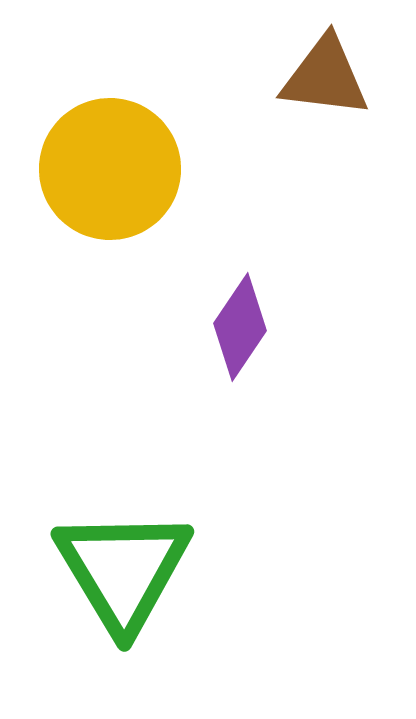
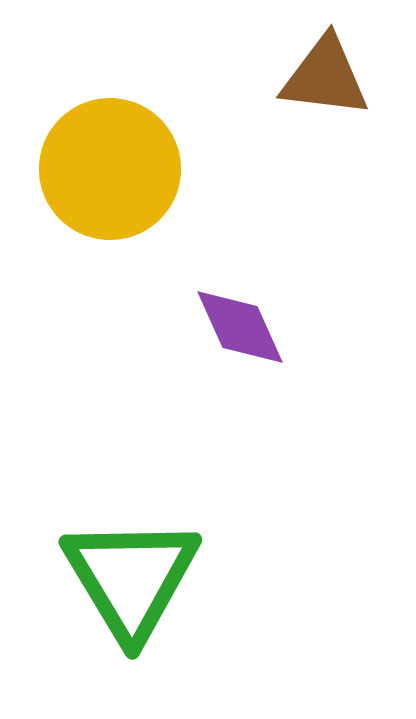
purple diamond: rotated 58 degrees counterclockwise
green triangle: moved 8 px right, 8 px down
